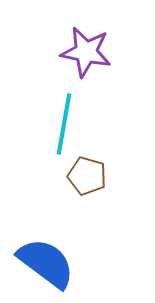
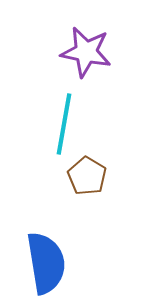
brown pentagon: rotated 15 degrees clockwise
blue semicircle: rotated 44 degrees clockwise
